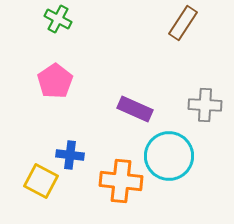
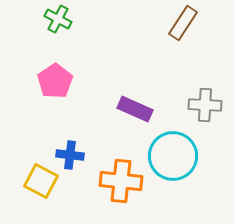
cyan circle: moved 4 px right
